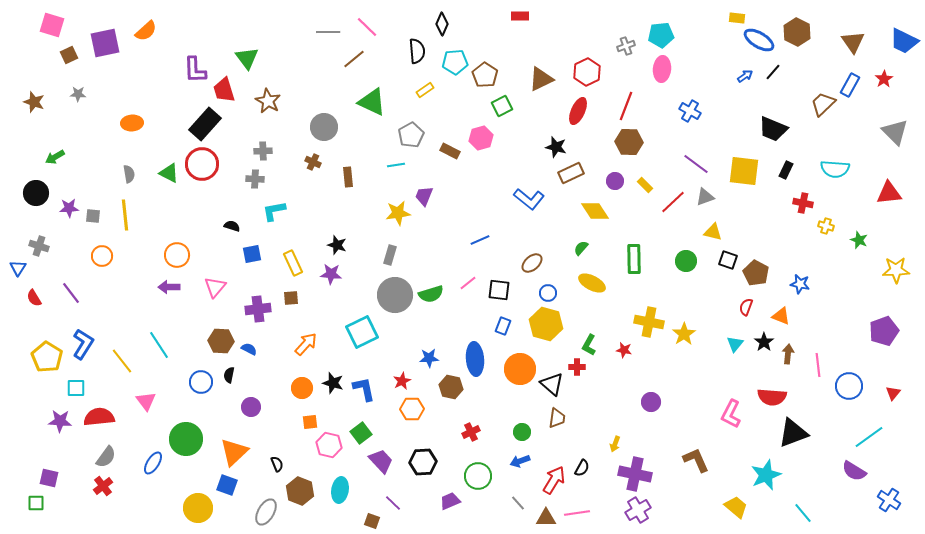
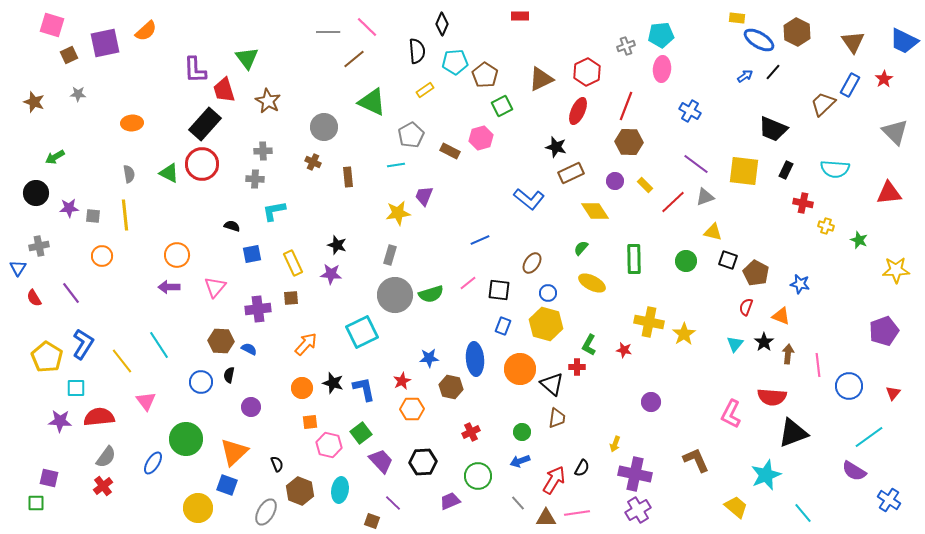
gray cross at (39, 246): rotated 30 degrees counterclockwise
brown ellipse at (532, 263): rotated 15 degrees counterclockwise
